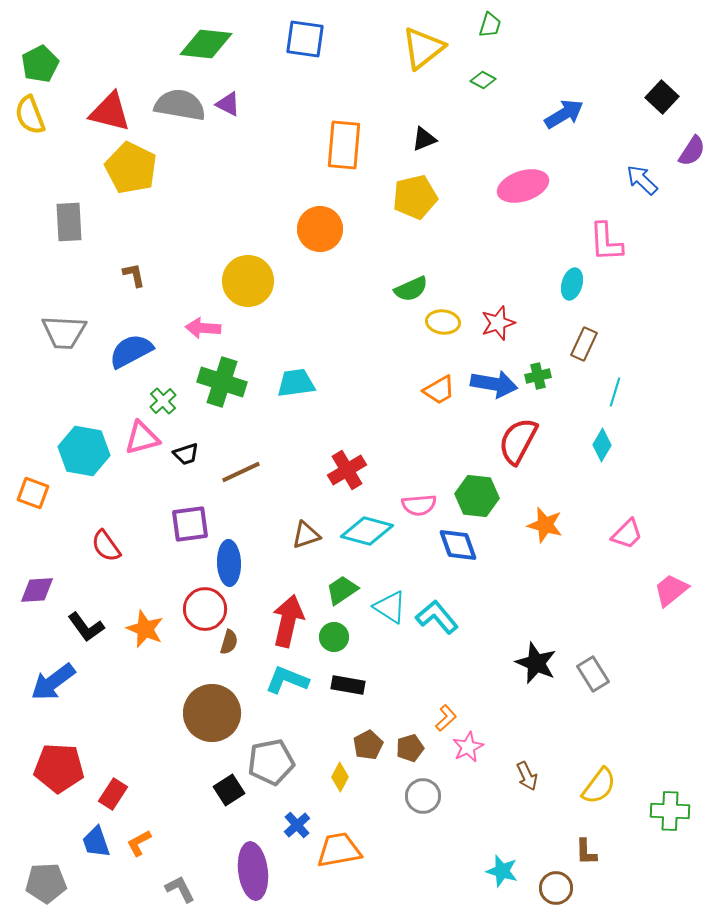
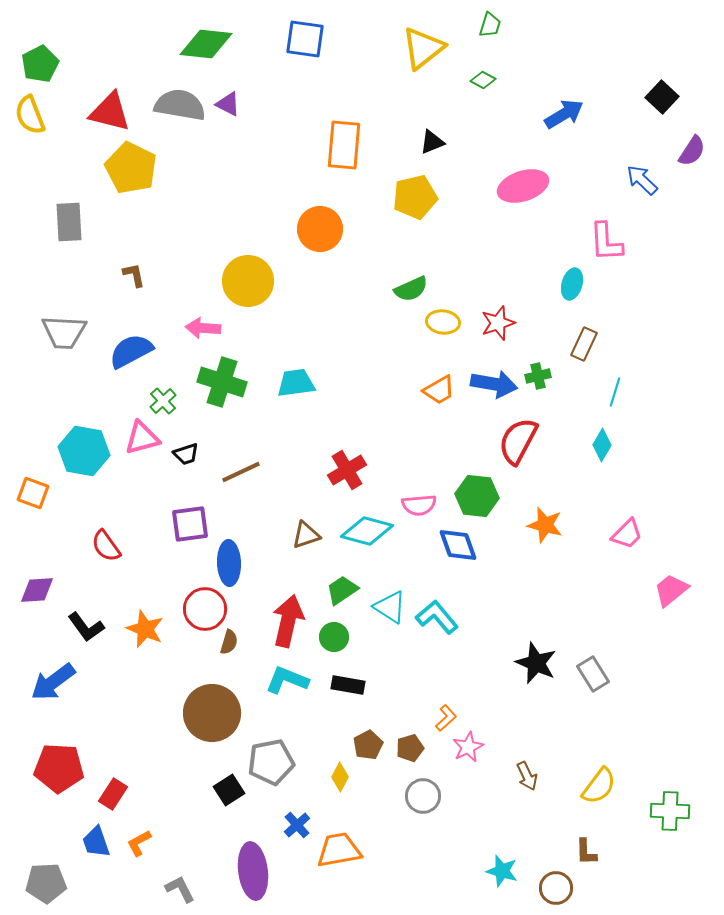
black triangle at (424, 139): moved 8 px right, 3 px down
